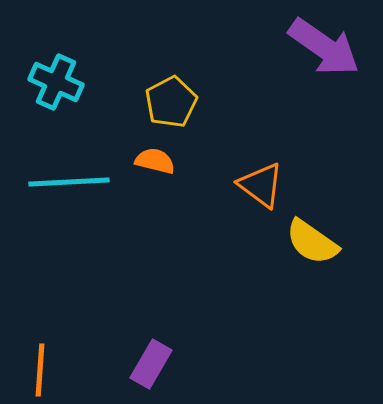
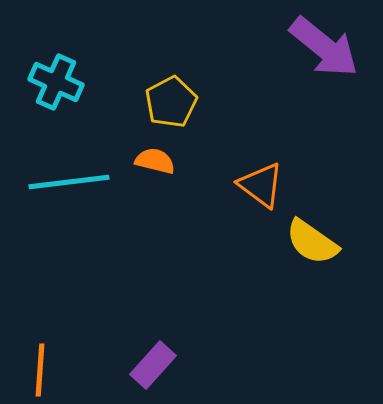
purple arrow: rotated 4 degrees clockwise
cyan line: rotated 4 degrees counterclockwise
purple rectangle: moved 2 px right, 1 px down; rotated 12 degrees clockwise
